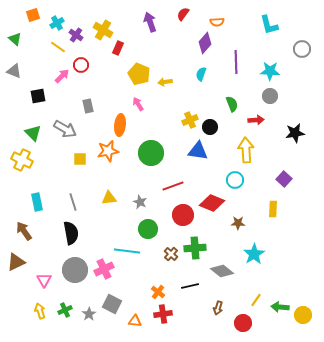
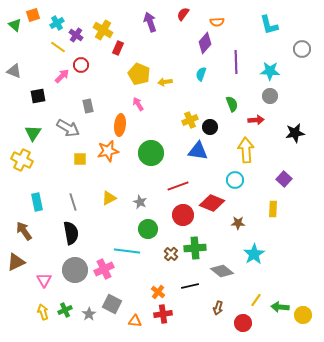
green triangle at (15, 39): moved 14 px up
gray arrow at (65, 129): moved 3 px right, 1 px up
green triangle at (33, 133): rotated 18 degrees clockwise
red line at (173, 186): moved 5 px right
yellow triangle at (109, 198): rotated 21 degrees counterclockwise
yellow arrow at (40, 311): moved 3 px right, 1 px down
